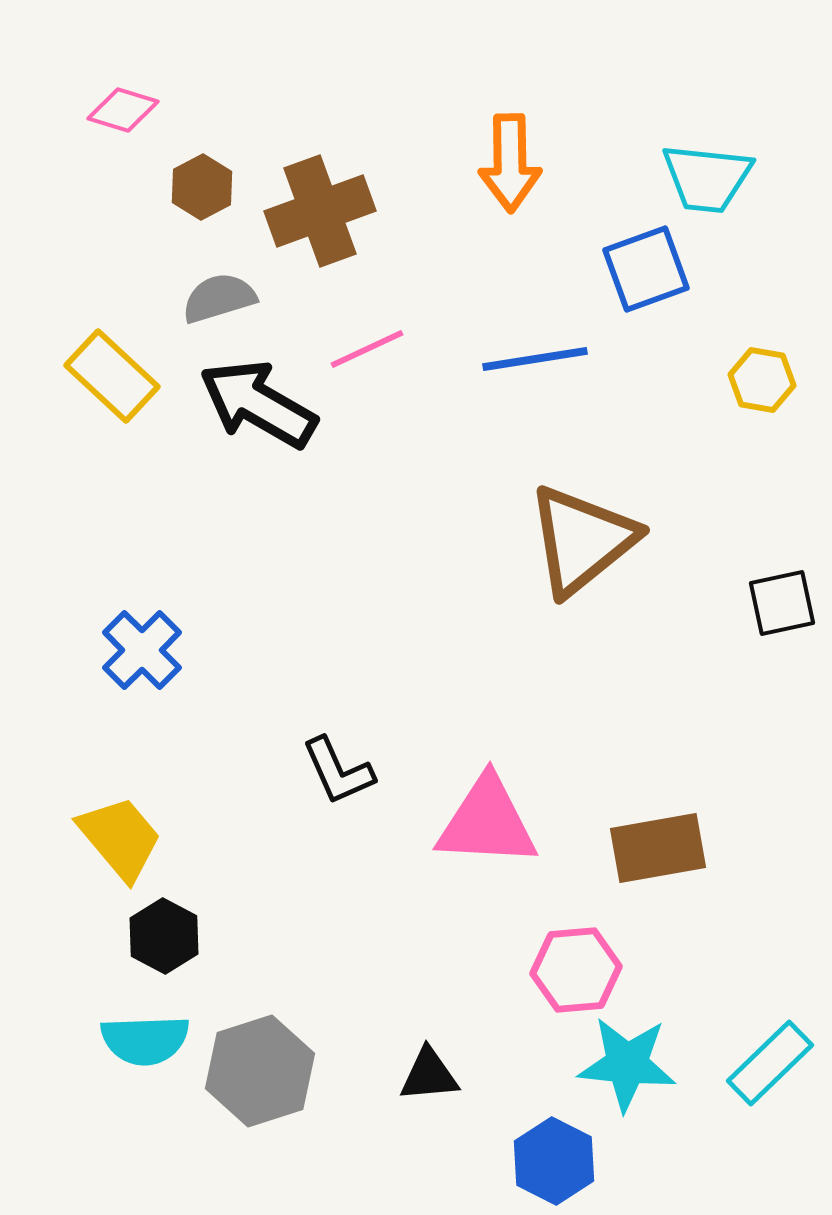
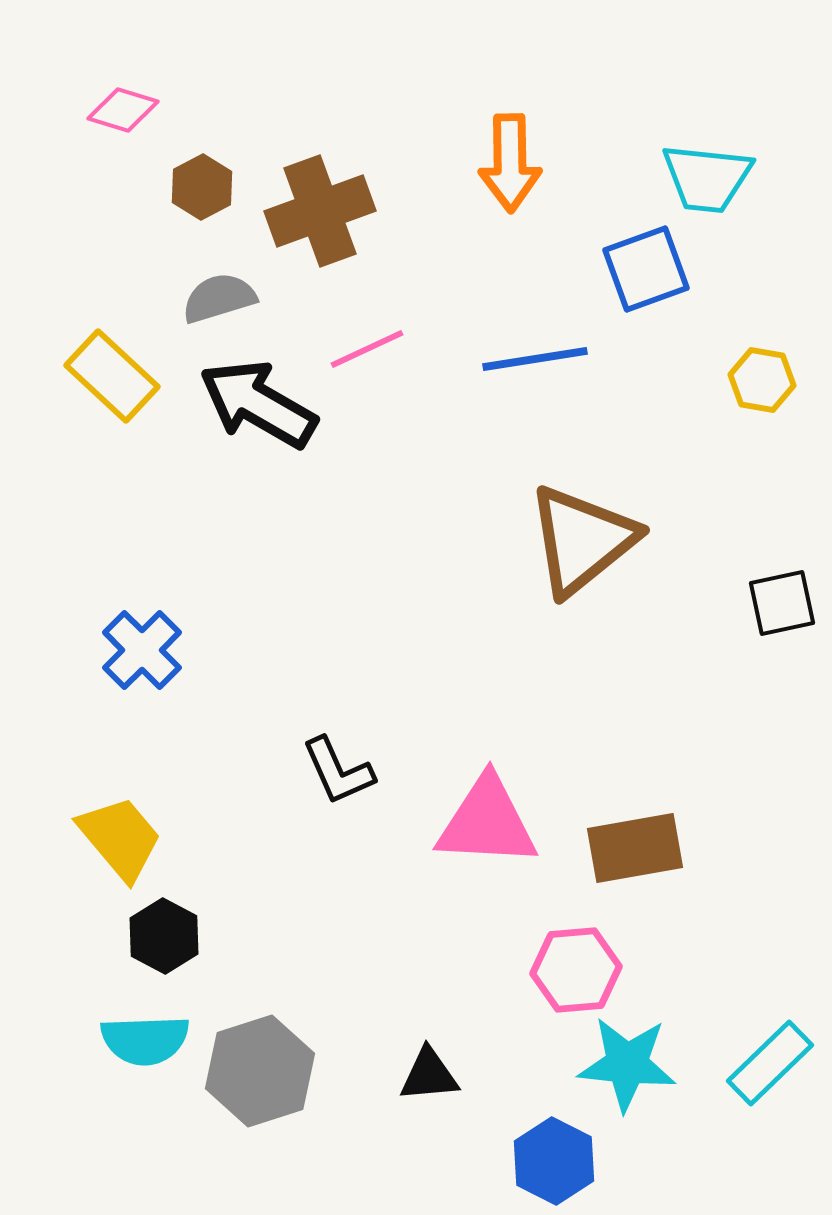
brown rectangle: moved 23 px left
